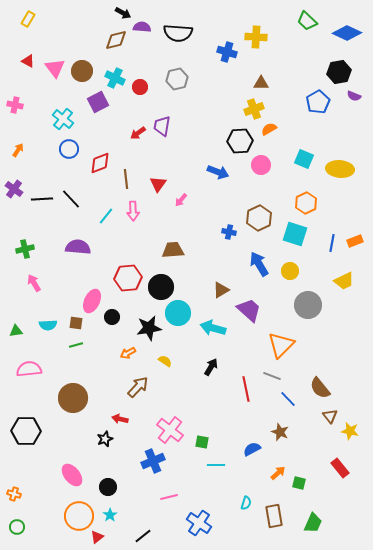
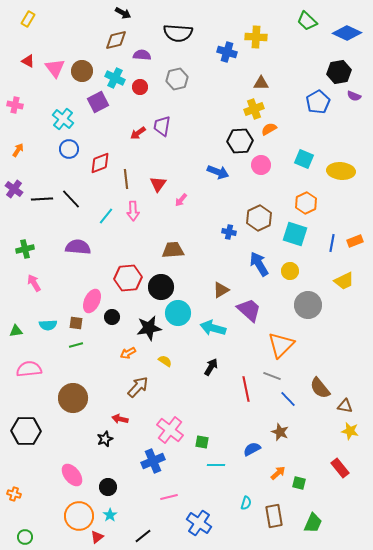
purple semicircle at (142, 27): moved 28 px down
yellow ellipse at (340, 169): moved 1 px right, 2 px down
brown triangle at (330, 416): moved 15 px right, 10 px up; rotated 42 degrees counterclockwise
green circle at (17, 527): moved 8 px right, 10 px down
